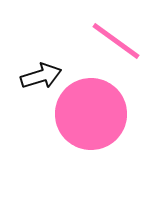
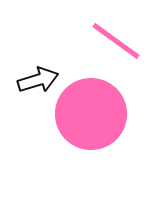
black arrow: moved 3 px left, 4 px down
